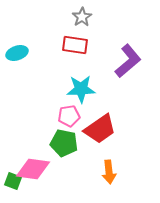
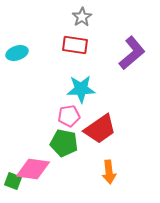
purple L-shape: moved 4 px right, 8 px up
